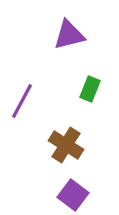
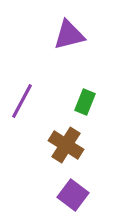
green rectangle: moved 5 px left, 13 px down
